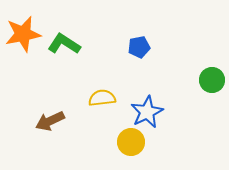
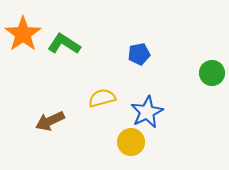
orange star: rotated 24 degrees counterclockwise
blue pentagon: moved 7 px down
green circle: moved 7 px up
yellow semicircle: rotated 8 degrees counterclockwise
